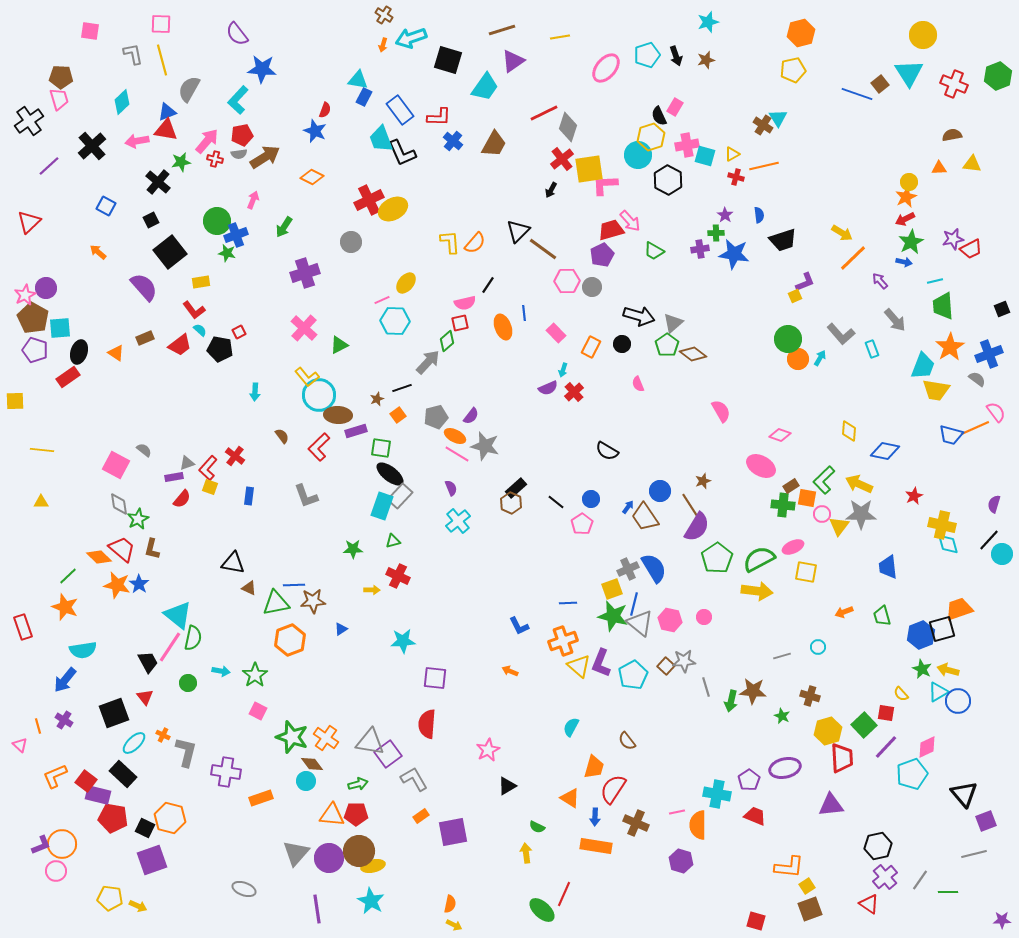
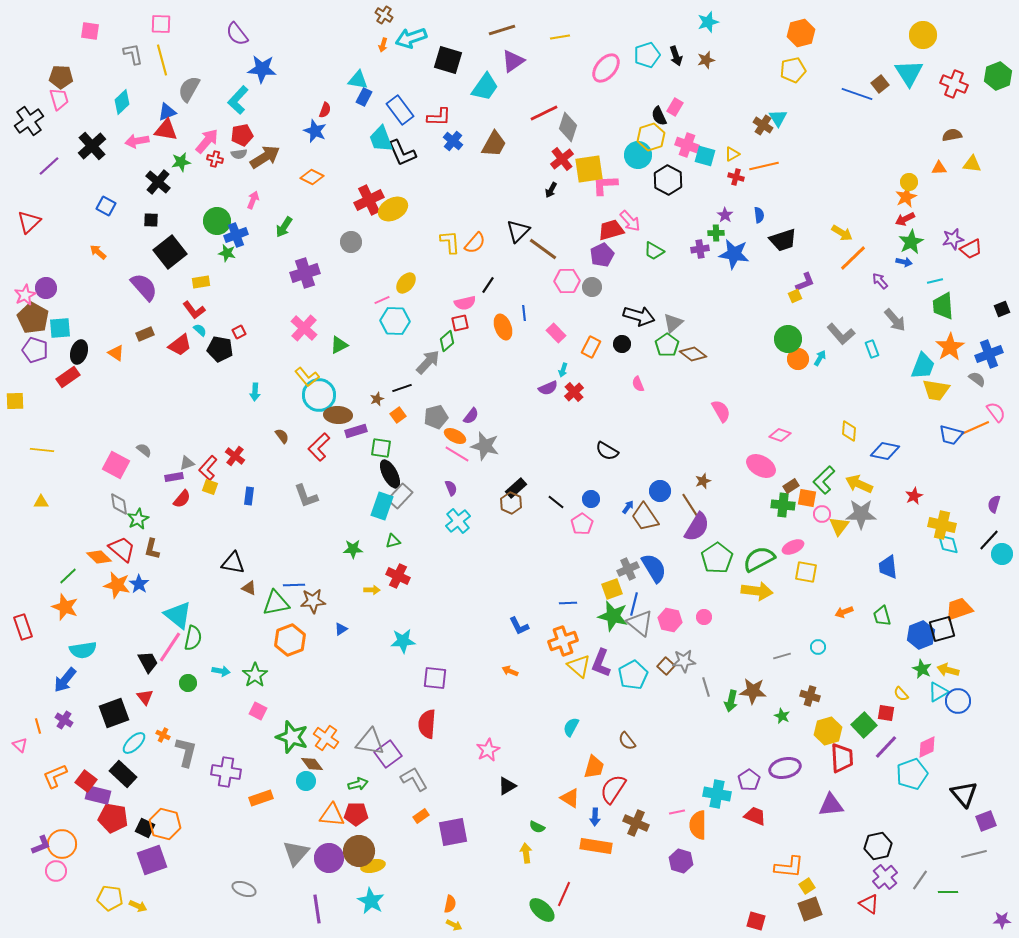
pink cross at (687, 145): rotated 30 degrees clockwise
black square at (151, 220): rotated 28 degrees clockwise
brown rectangle at (145, 338): moved 4 px up
black ellipse at (390, 474): rotated 24 degrees clockwise
orange hexagon at (170, 818): moved 5 px left, 6 px down
